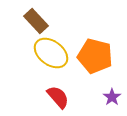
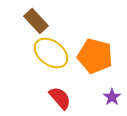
red semicircle: moved 2 px right, 1 px down
